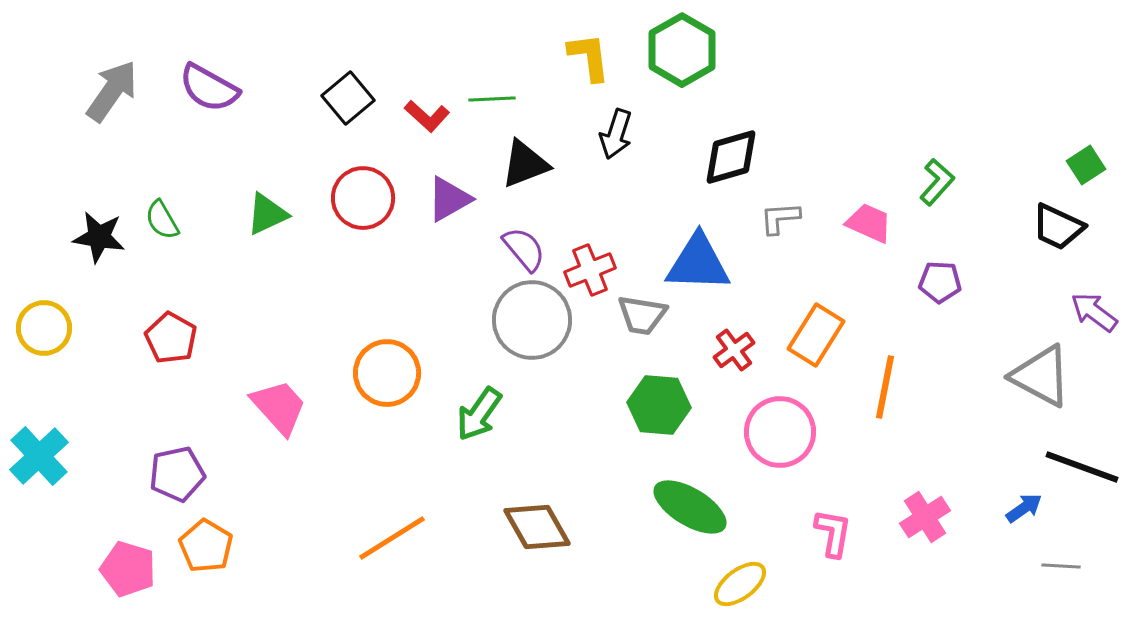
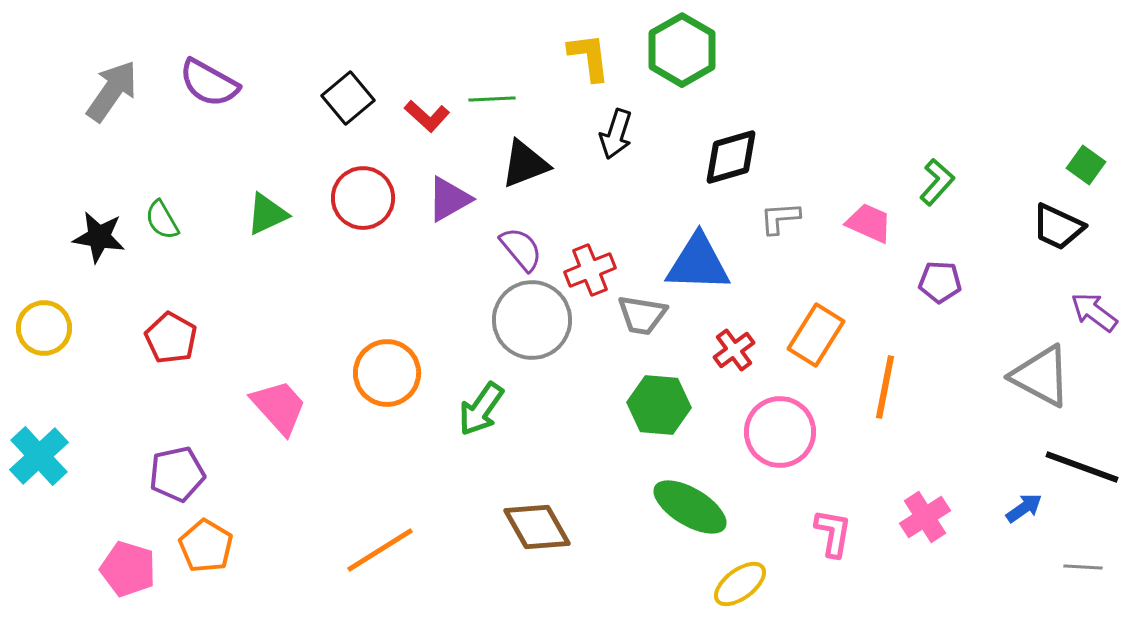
purple semicircle at (209, 88): moved 5 px up
green square at (1086, 165): rotated 21 degrees counterclockwise
purple semicircle at (524, 249): moved 3 px left
green arrow at (479, 414): moved 2 px right, 5 px up
orange line at (392, 538): moved 12 px left, 12 px down
gray line at (1061, 566): moved 22 px right, 1 px down
